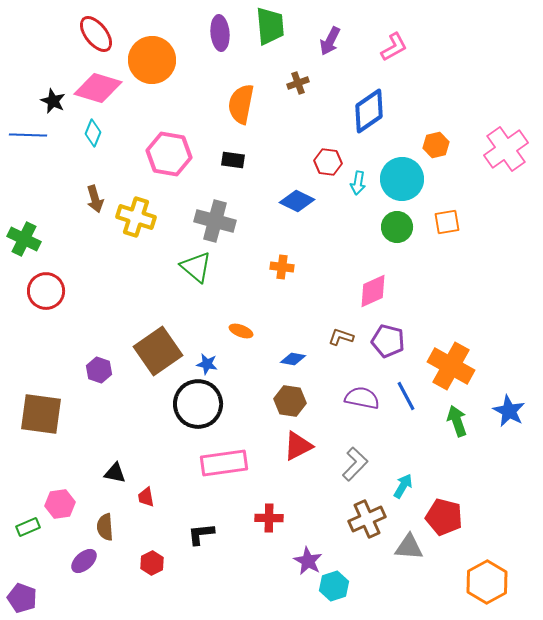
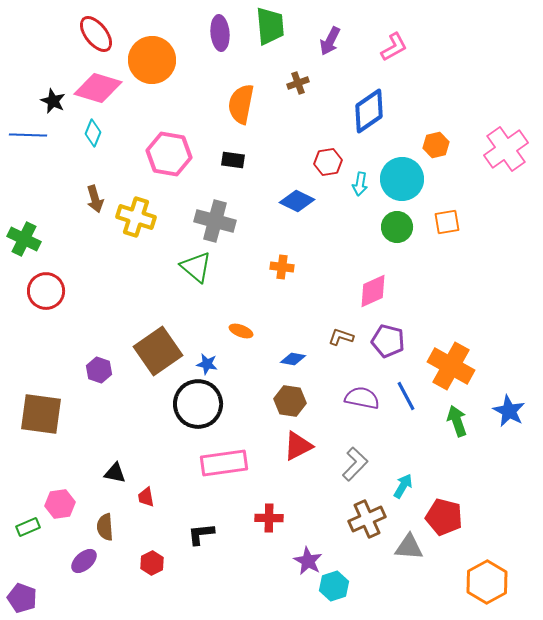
red hexagon at (328, 162): rotated 16 degrees counterclockwise
cyan arrow at (358, 183): moved 2 px right, 1 px down
